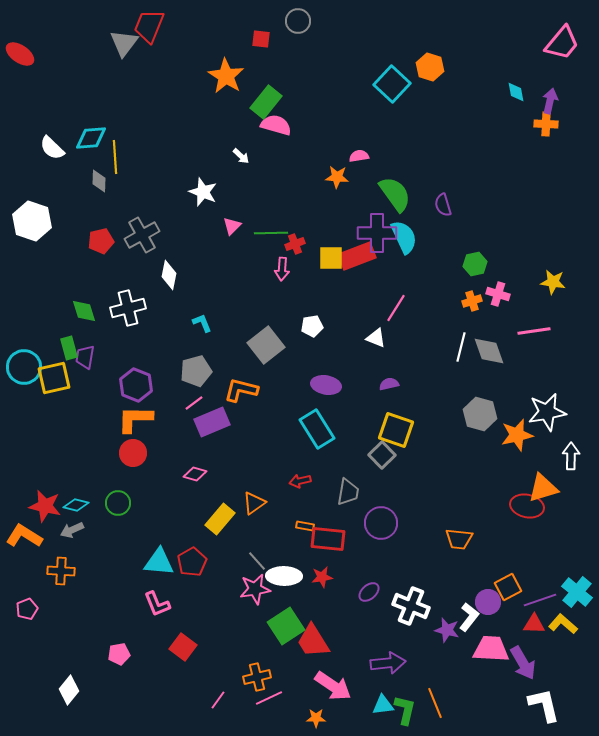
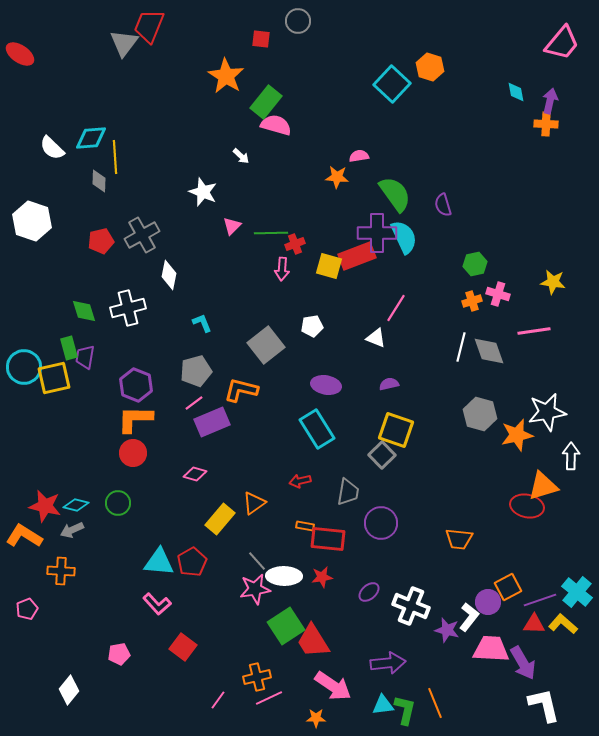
yellow square at (331, 258): moved 2 px left, 8 px down; rotated 16 degrees clockwise
orange triangle at (543, 488): moved 2 px up
pink L-shape at (157, 604): rotated 20 degrees counterclockwise
